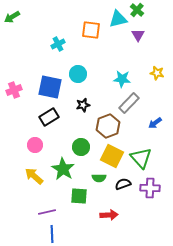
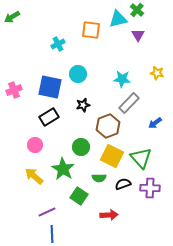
green square: rotated 30 degrees clockwise
purple line: rotated 12 degrees counterclockwise
